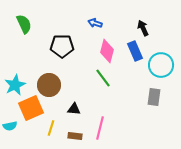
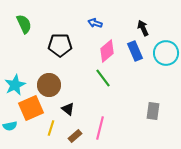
black pentagon: moved 2 px left, 1 px up
pink diamond: rotated 35 degrees clockwise
cyan circle: moved 5 px right, 12 px up
gray rectangle: moved 1 px left, 14 px down
black triangle: moved 6 px left; rotated 32 degrees clockwise
brown rectangle: rotated 48 degrees counterclockwise
